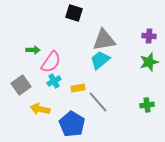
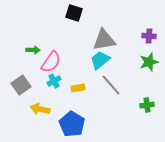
gray line: moved 13 px right, 17 px up
